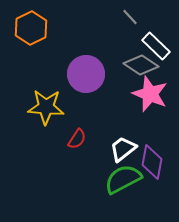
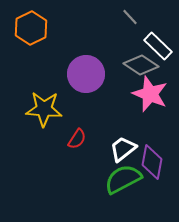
white rectangle: moved 2 px right
yellow star: moved 2 px left, 2 px down
